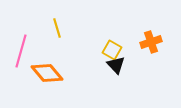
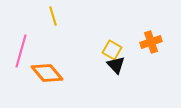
yellow line: moved 4 px left, 12 px up
